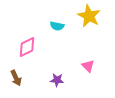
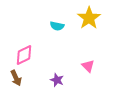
yellow star: moved 2 px down; rotated 10 degrees clockwise
pink diamond: moved 3 px left, 8 px down
purple star: rotated 16 degrees clockwise
